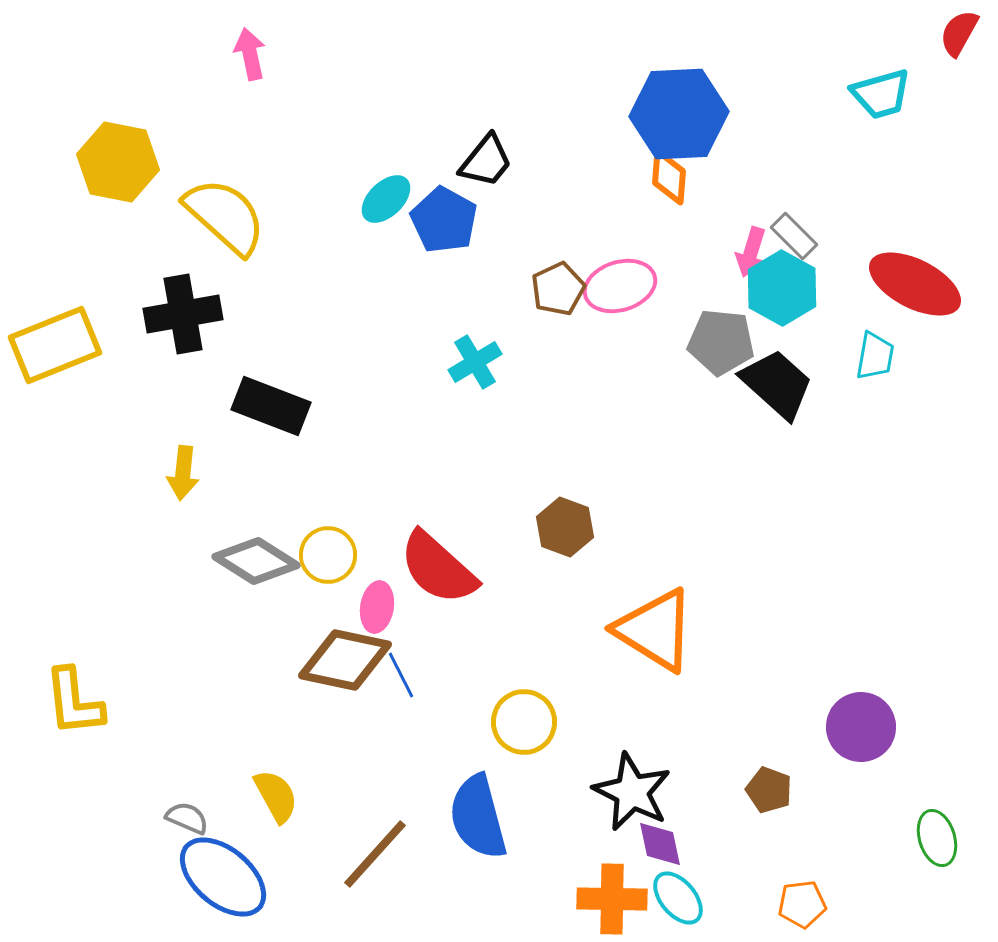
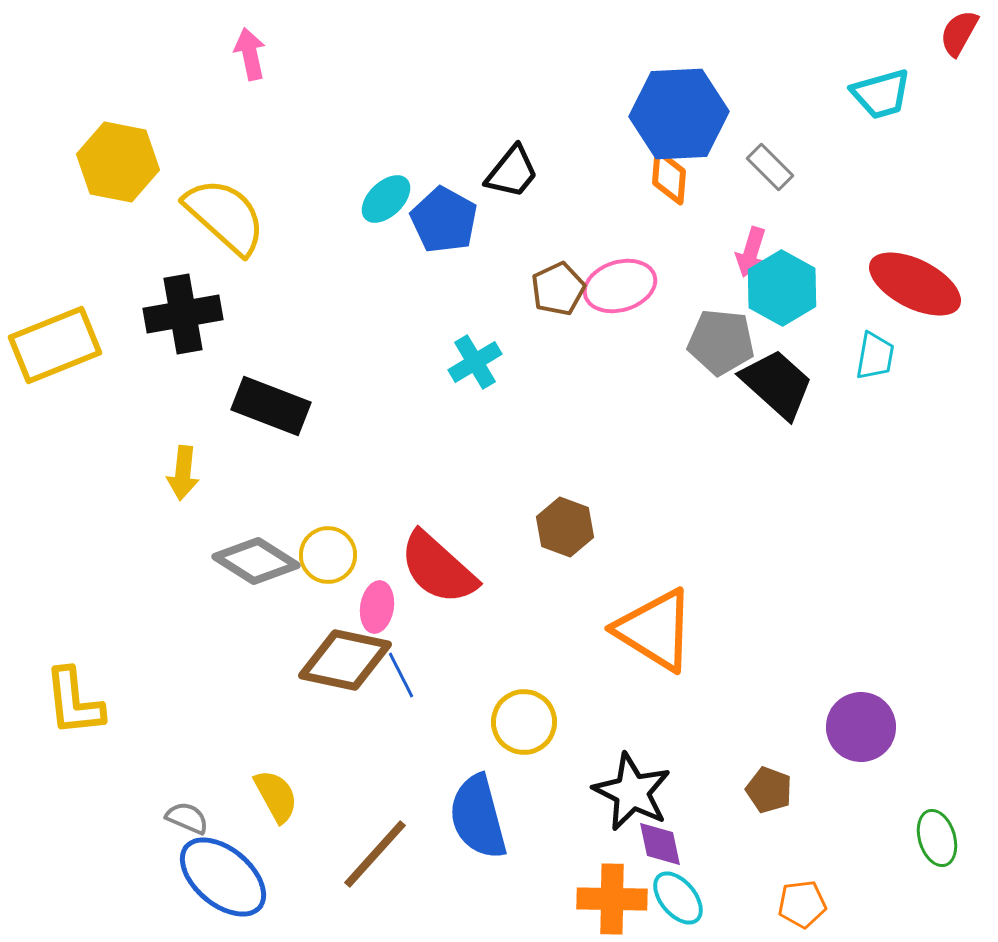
black trapezoid at (486, 161): moved 26 px right, 11 px down
gray rectangle at (794, 236): moved 24 px left, 69 px up
